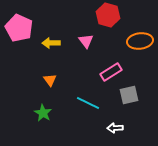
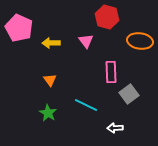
red hexagon: moved 1 px left, 2 px down
orange ellipse: rotated 15 degrees clockwise
pink rectangle: rotated 60 degrees counterclockwise
gray square: moved 1 px up; rotated 24 degrees counterclockwise
cyan line: moved 2 px left, 2 px down
green star: moved 5 px right
